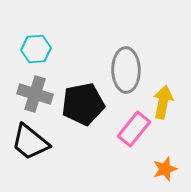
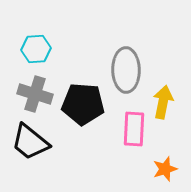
black pentagon: rotated 15 degrees clockwise
pink rectangle: rotated 36 degrees counterclockwise
